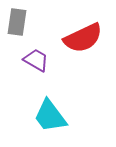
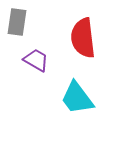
red semicircle: rotated 108 degrees clockwise
cyan trapezoid: moved 27 px right, 18 px up
